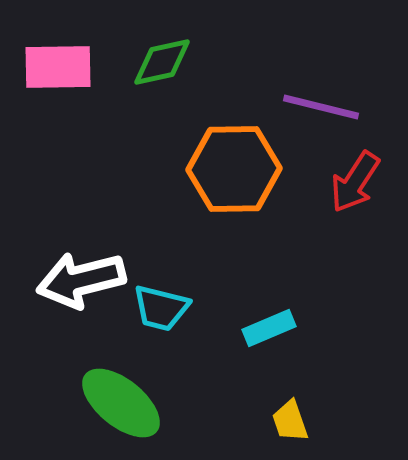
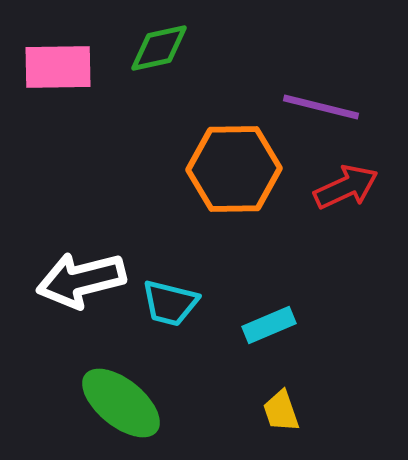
green diamond: moved 3 px left, 14 px up
red arrow: moved 9 px left, 5 px down; rotated 148 degrees counterclockwise
cyan trapezoid: moved 9 px right, 5 px up
cyan rectangle: moved 3 px up
yellow trapezoid: moved 9 px left, 10 px up
